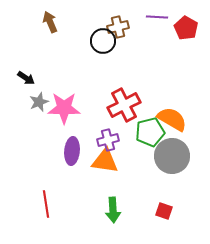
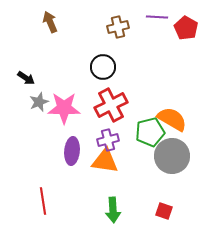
black circle: moved 26 px down
red cross: moved 13 px left
red line: moved 3 px left, 3 px up
